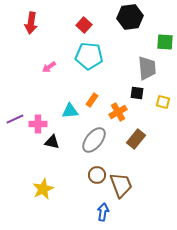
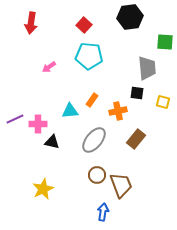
orange cross: moved 1 px up; rotated 18 degrees clockwise
